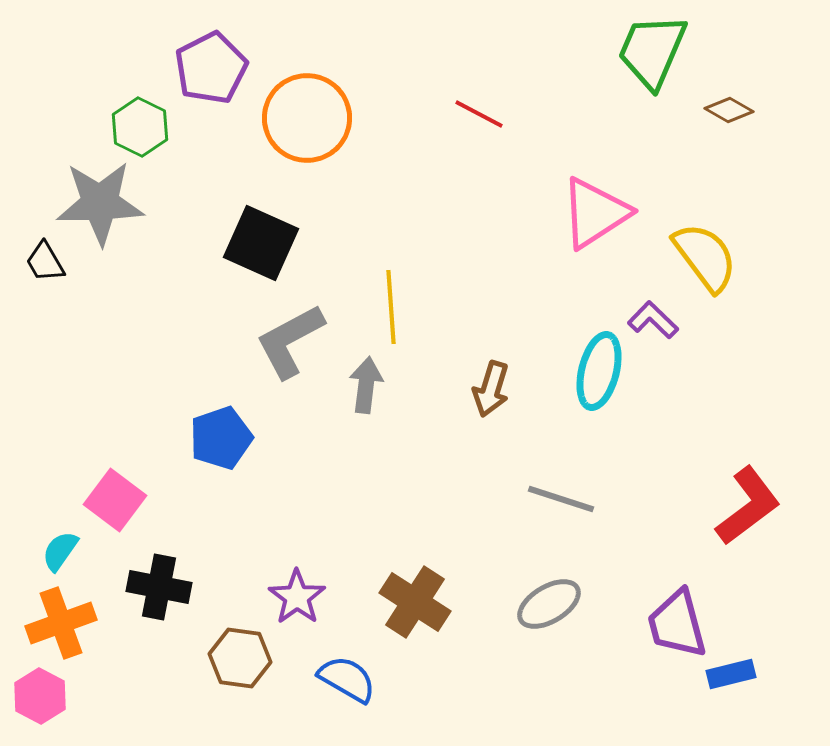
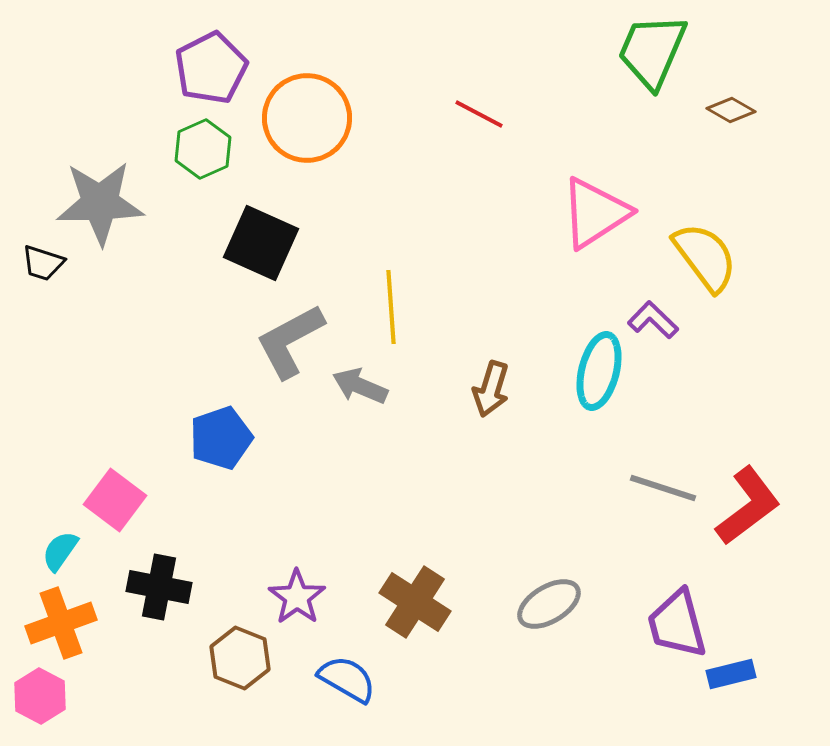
brown diamond: moved 2 px right
green hexagon: moved 63 px right, 22 px down; rotated 10 degrees clockwise
black trapezoid: moved 2 px left, 1 px down; rotated 42 degrees counterclockwise
gray arrow: moved 6 px left, 1 px down; rotated 74 degrees counterclockwise
gray line: moved 102 px right, 11 px up
brown hexagon: rotated 14 degrees clockwise
